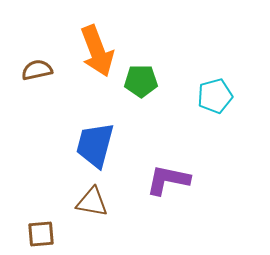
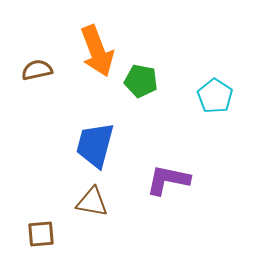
green pentagon: rotated 12 degrees clockwise
cyan pentagon: rotated 24 degrees counterclockwise
